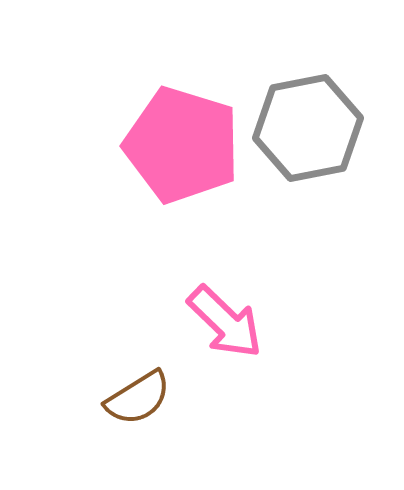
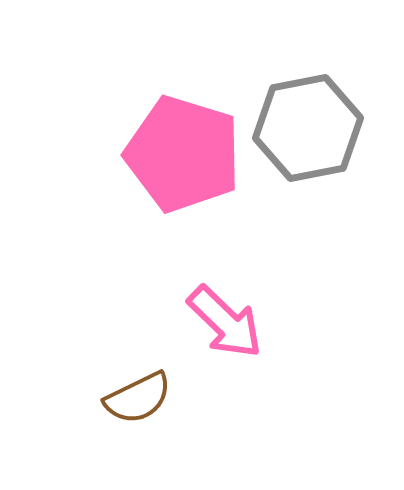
pink pentagon: moved 1 px right, 9 px down
brown semicircle: rotated 6 degrees clockwise
